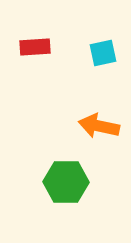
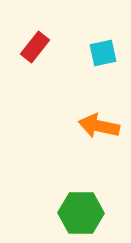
red rectangle: rotated 48 degrees counterclockwise
green hexagon: moved 15 px right, 31 px down
